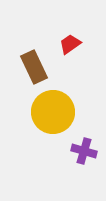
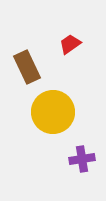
brown rectangle: moved 7 px left
purple cross: moved 2 px left, 8 px down; rotated 25 degrees counterclockwise
